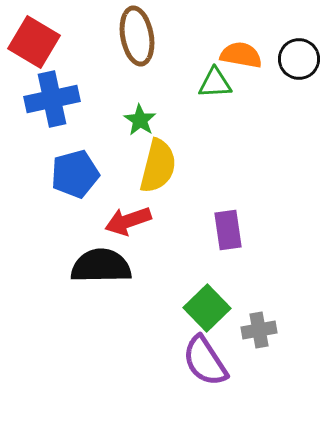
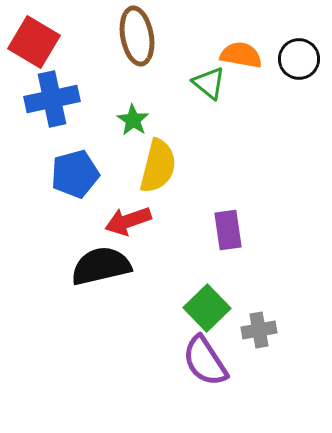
green triangle: moved 6 px left; rotated 42 degrees clockwise
green star: moved 7 px left
black semicircle: rotated 12 degrees counterclockwise
